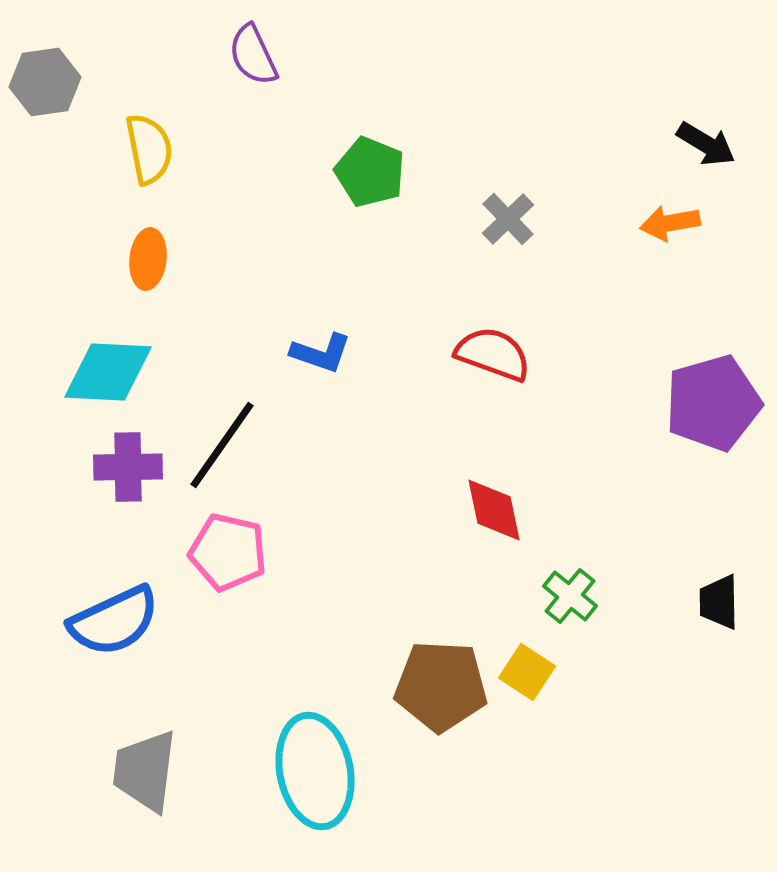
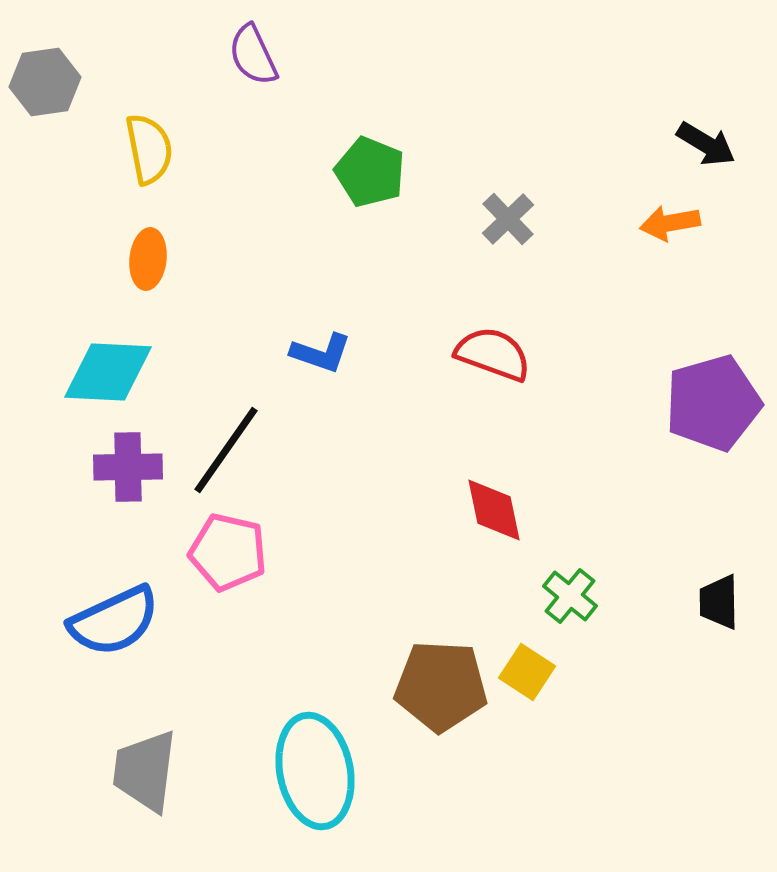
black line: moved 4 px right, 5 px down
